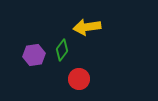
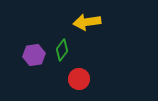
yellow arrow: moved 5 px up
